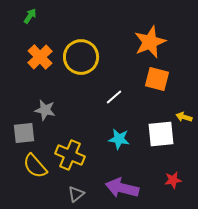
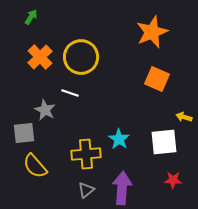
green arrow: moved 1 px right, 1 px down
orange star: moved 2 px right, 10 px up
orange square: rotated 10 degrees clockwise
white line: moved 44 px left, 4 px up; rotated 60 degrees clockwise
gray star: rotated 15 degrees clockwise
white square: moved 3 px right, 8 px down
cyan star: rotated 25 degrees clockwise
yellow cross: moved 16 px right, 1 px up; rotated 28 degrees counterclockwise
red star: rotated 12 degrees clockwise
purple arrow: rotated 80 degrees clockwise
gray triangle: moved 10 px right, 4 px up
